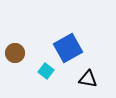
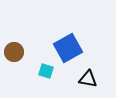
brown circle: moved 1 px left, 1 px up
cyan square: rotated 21 degrees counterclockwise
